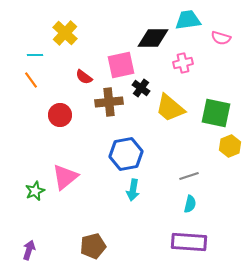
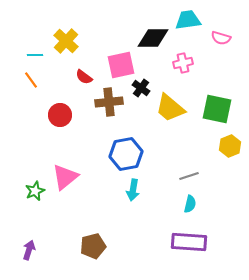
yellow cross: moved 1 px right, 8 px down
green square: moved 1 px right, 4 px up
